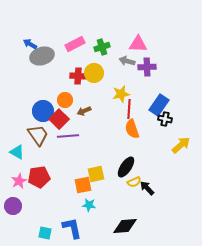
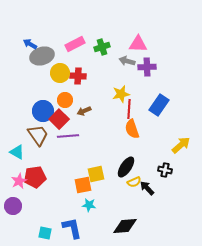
yellow circle: moved 34 px left
black cross: moved 51 px down
red pentagon: moved 4 px left
